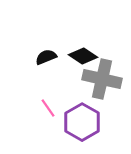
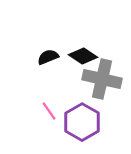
black semicircle: moved 2 px right
pink line: moved 1 px right, 3 px down
